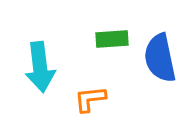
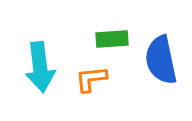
blue semicircle: moved 1 px right, 2 px down
orange L-shape: moved 1 px right, 20 px up
